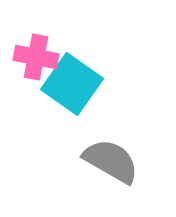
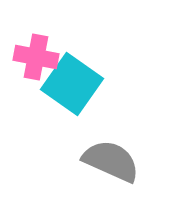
gray semicircle: rotated 6 degrees counterclockwise
